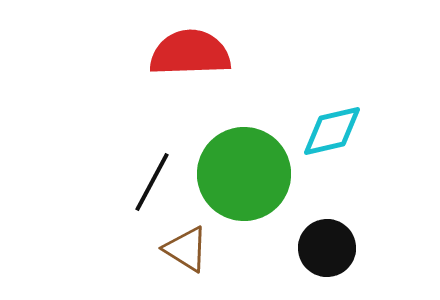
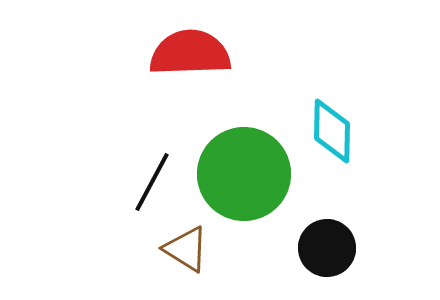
cyan diamond: rotated 76 degrees counterclockwise
